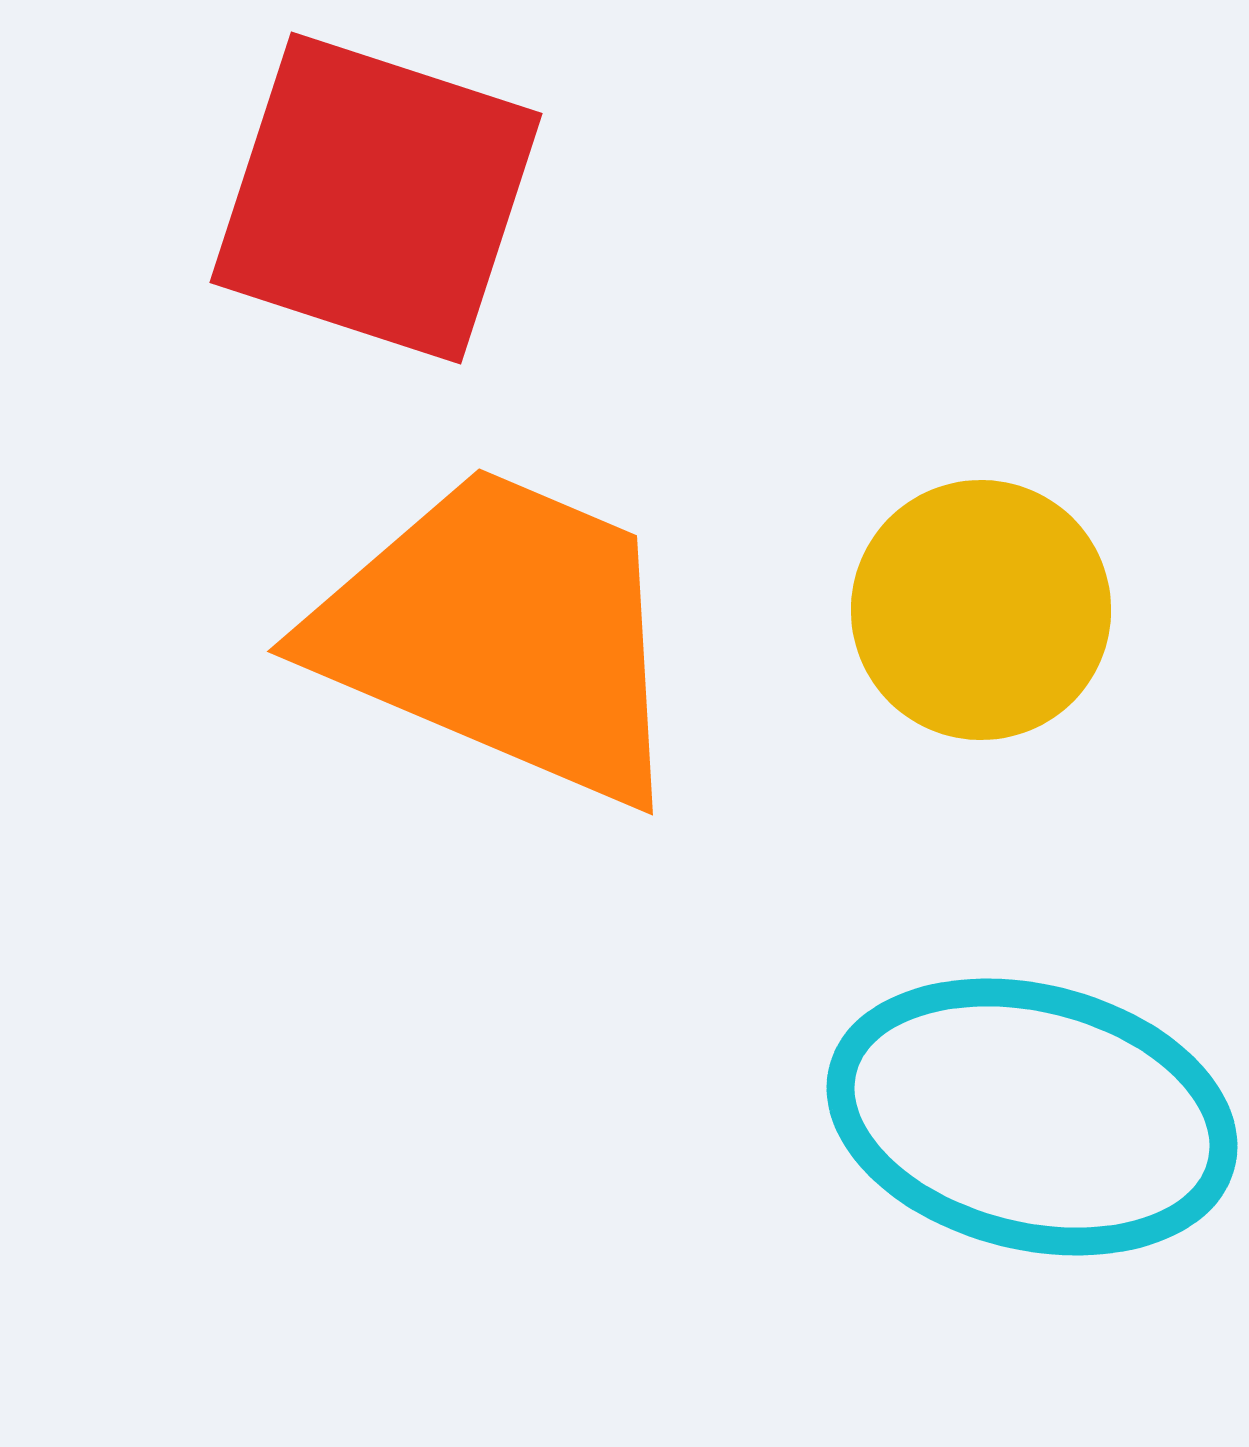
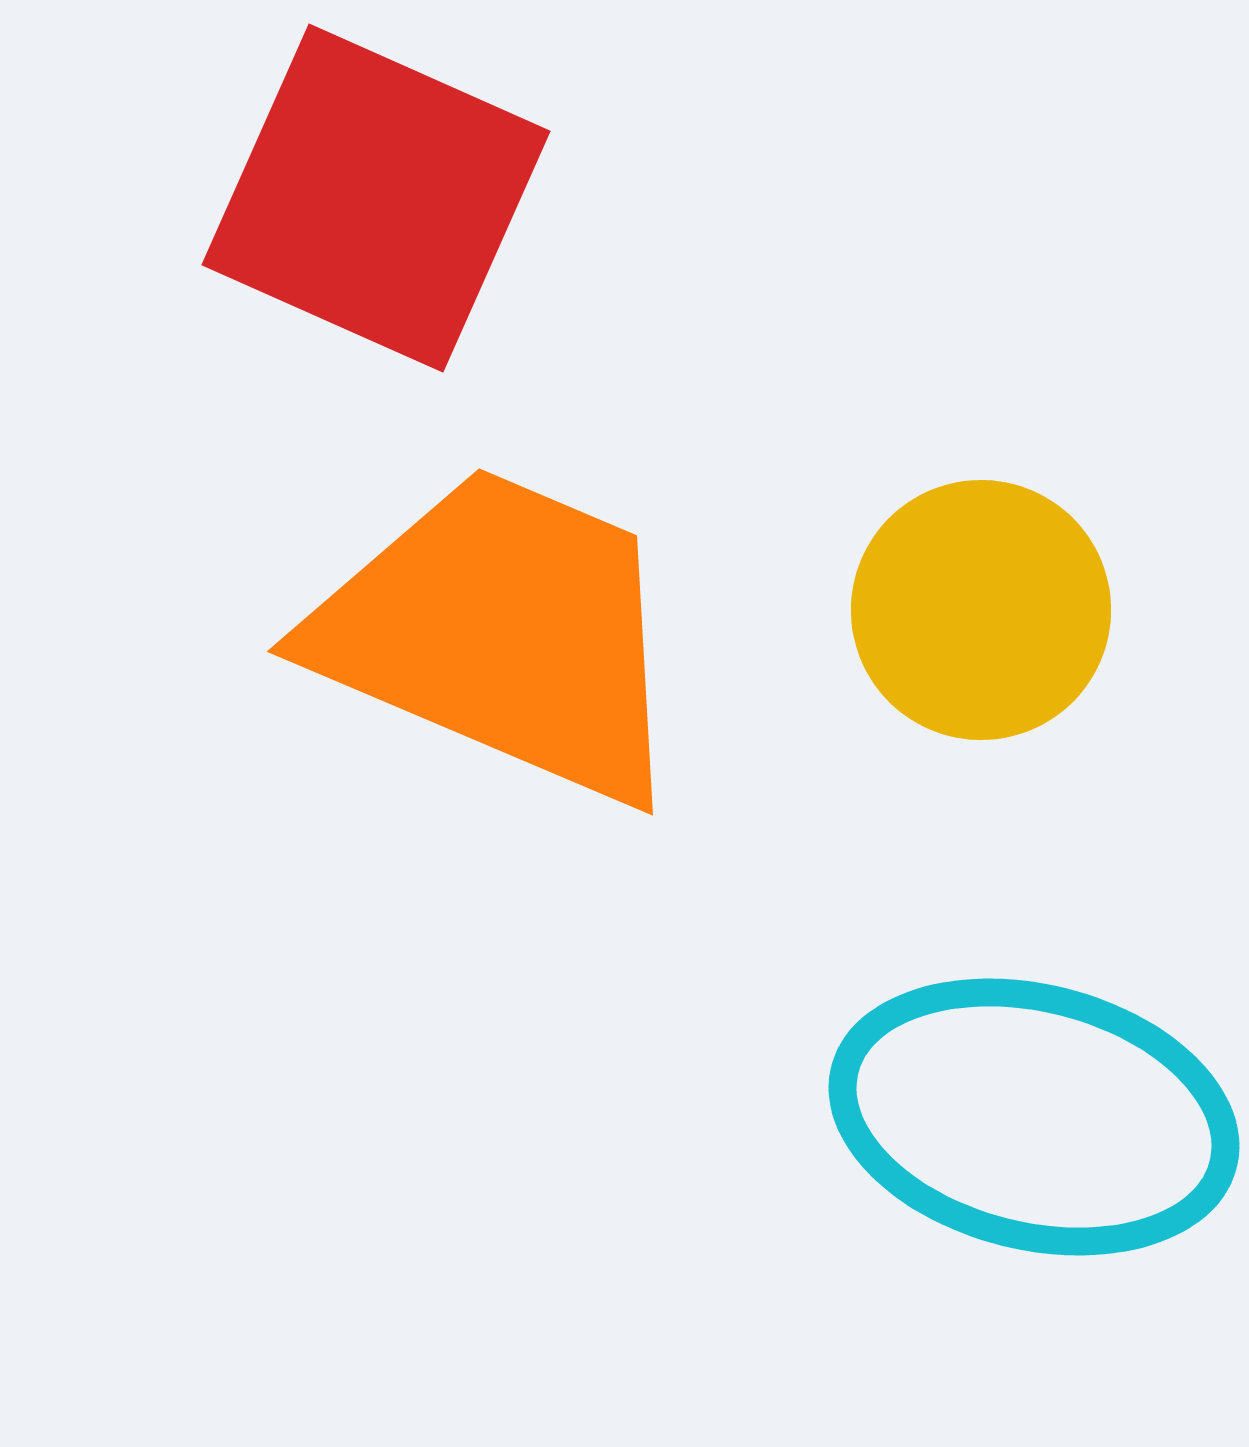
red square: rotated 6 degrees clockwise
cyan ellipse: moved 2 px right
